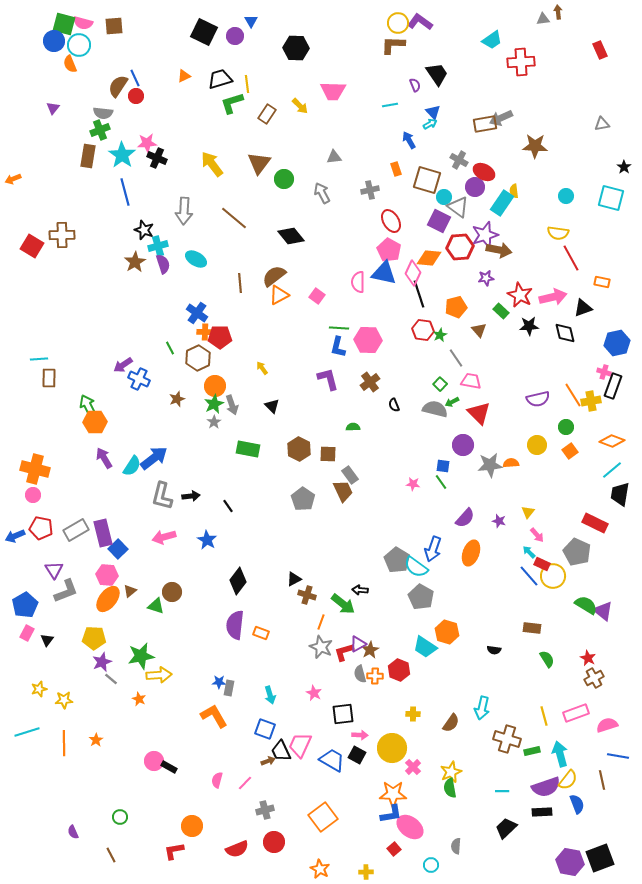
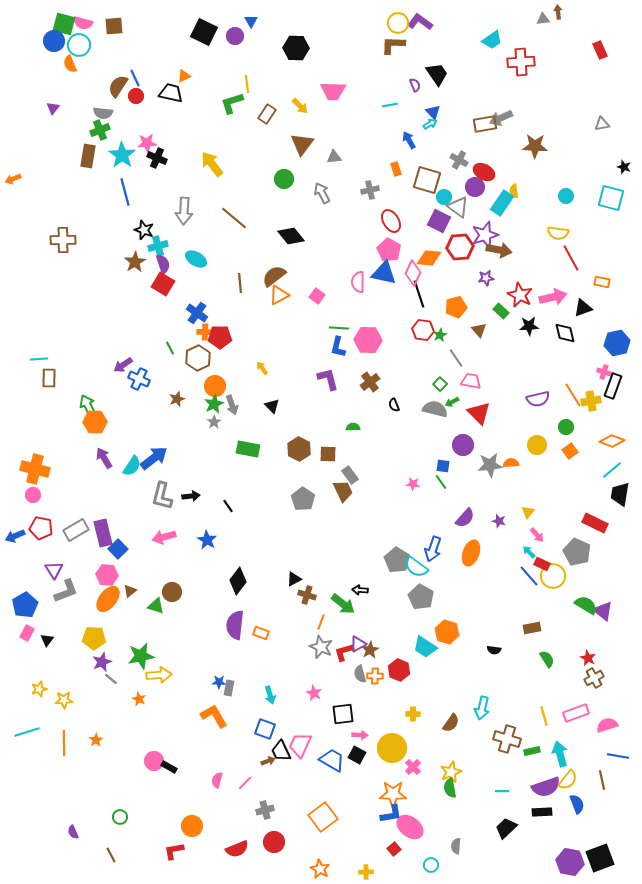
black trapezoid at (220, 79): moved 49 px left, 14 px down; rotated 30 degrees clockwise
brown triangle at (259, 163): moved 43 px right, 19 px up
black star at (624, 167): rotated 16 degrees counterclockwise
brown cross at (62, 235): moved 1 px right, 5 px down
red square at (32, 246): moved 131 px right, 38 px down
brown rectangle at (532, 628): rotated 18 degrees counterclockwise
